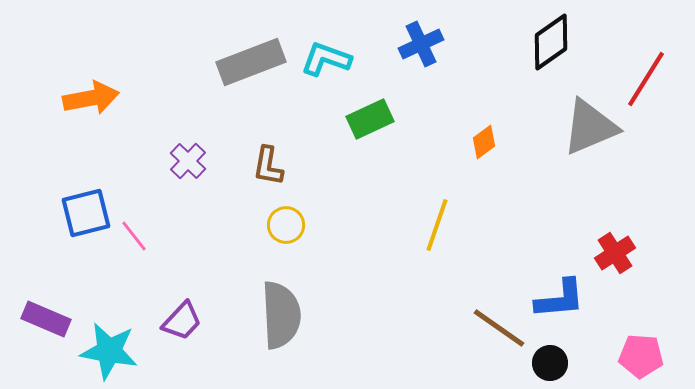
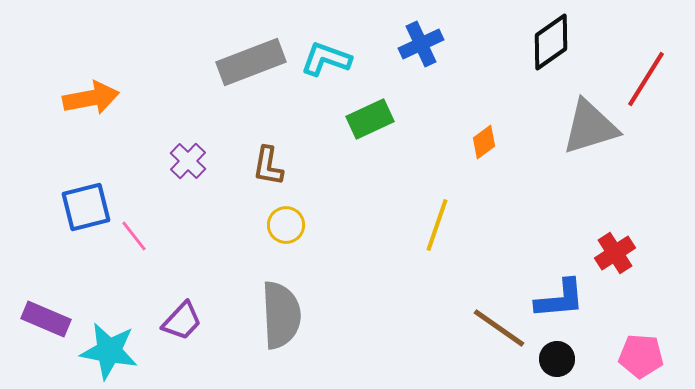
gray triangle: rotated 6 degrees clockwise
blue square: moved 6 px up
black circle: moved 7 px right, 4 px up
